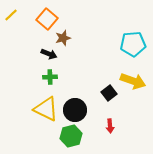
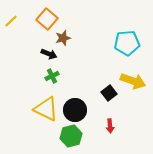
yellow line: moved 6 px down
cyan pentagon: moved 6 px left, 1 px up
green cross: moved 2 px right, 1 px up; rotated 24 degrees counterclockwise
